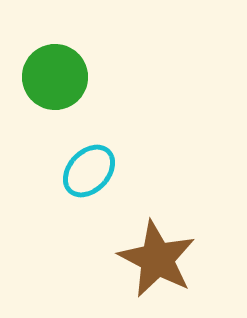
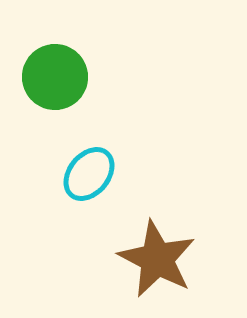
cyan ellipse: moved 3 px down; rotated 4 degrees counterclockwise
